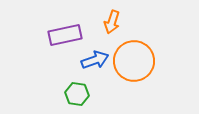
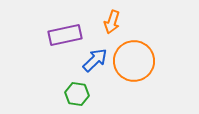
blue arrow: rotated 24 degrees counterclockwise
